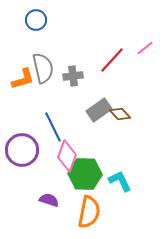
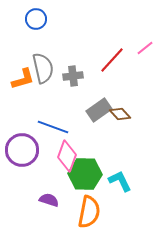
blue circle: moved 1 px up
blue line: rotated 44 degrees counterclockwise
